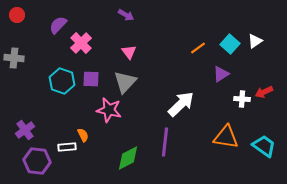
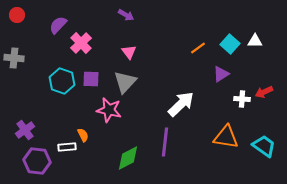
white triangle: rotated 35 degrees clockwise
